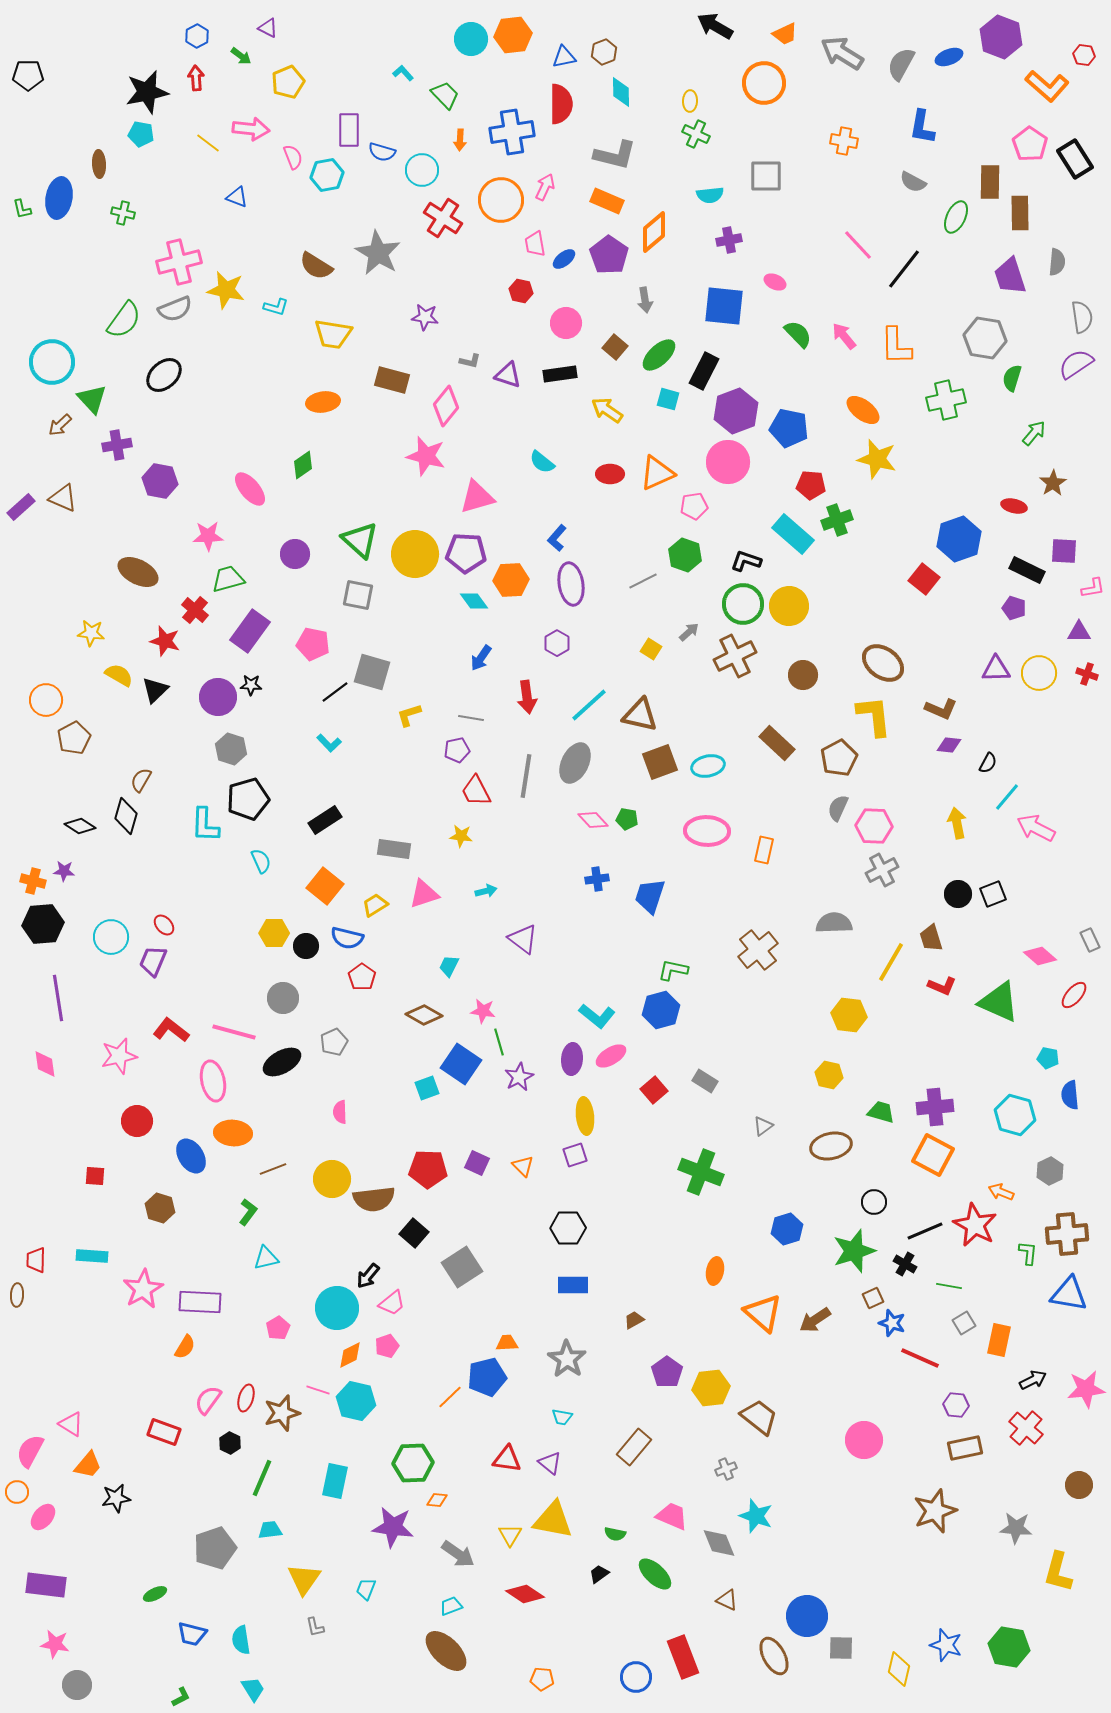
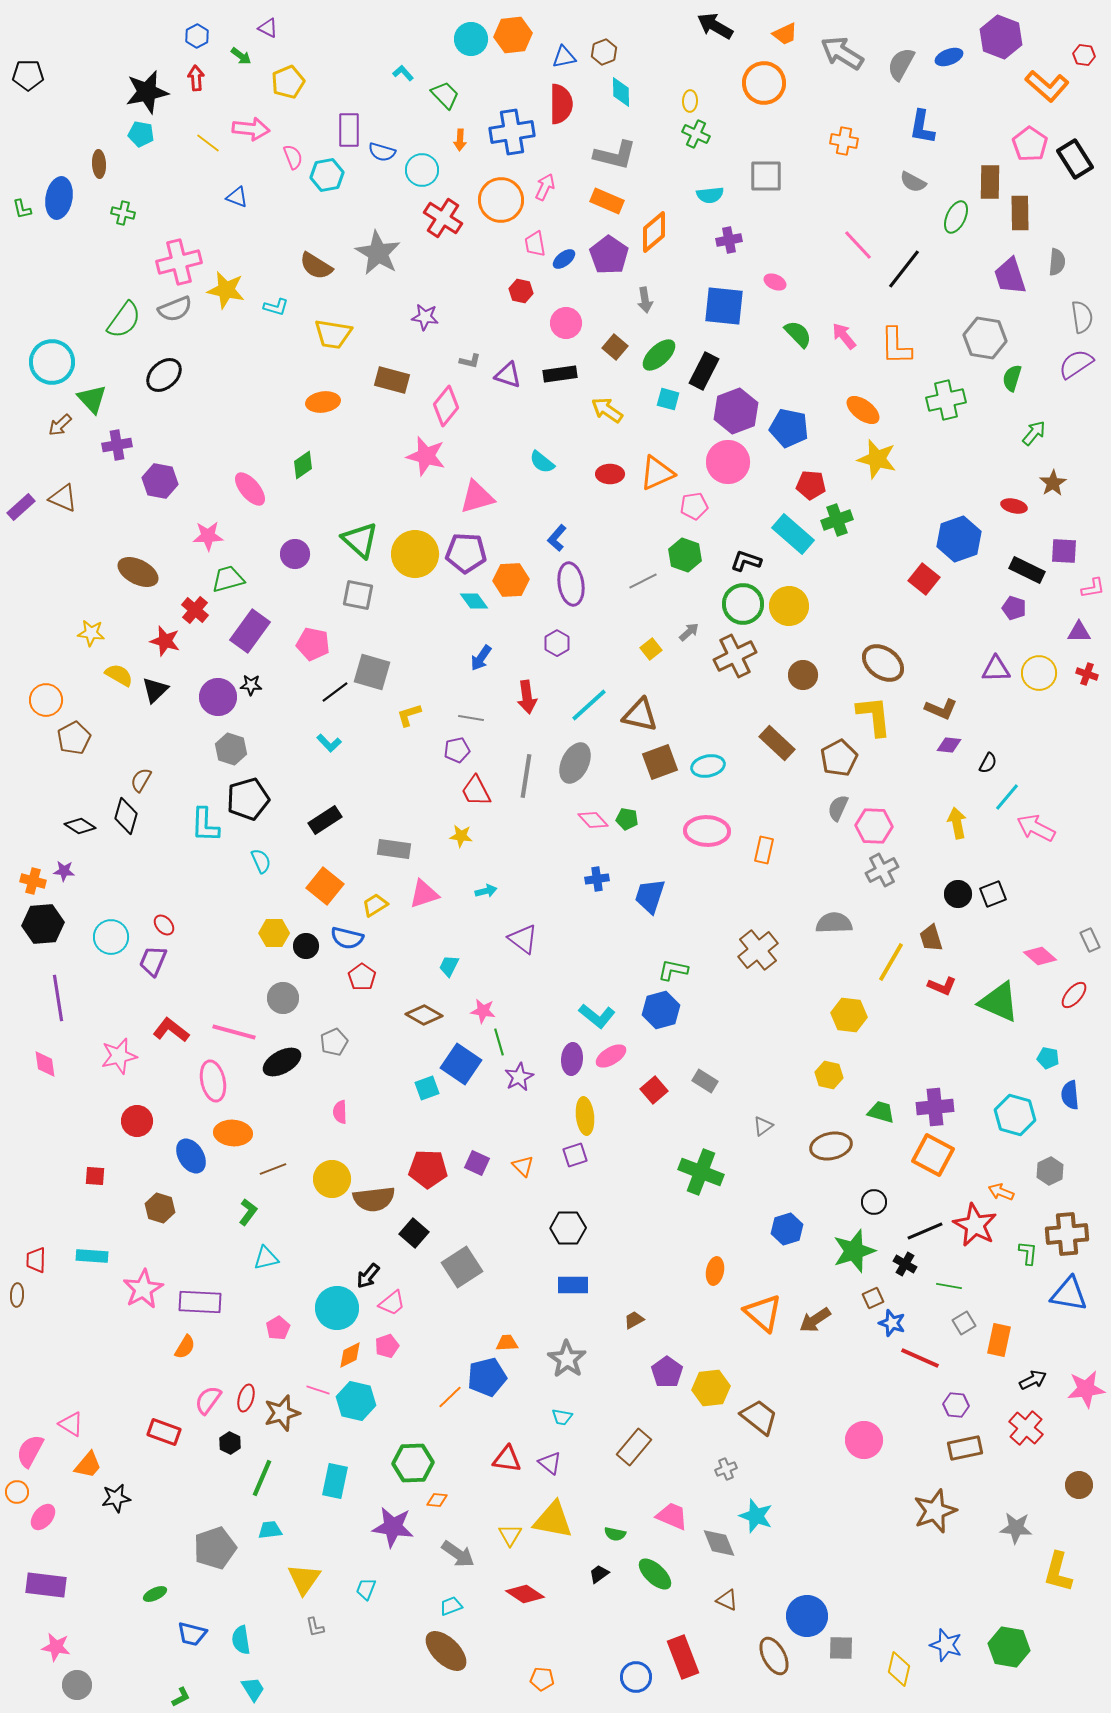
yellow square at (651, 649): rotated 20 degrees clockwise
pink star at (55, 1644): moved 1 px right, 3 px down
